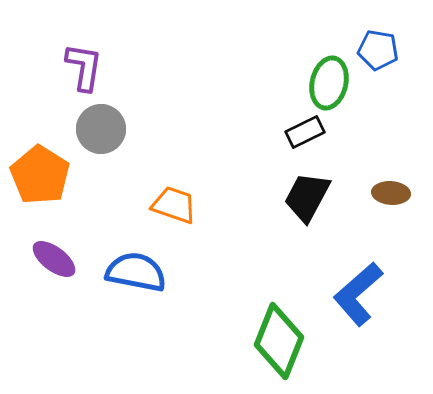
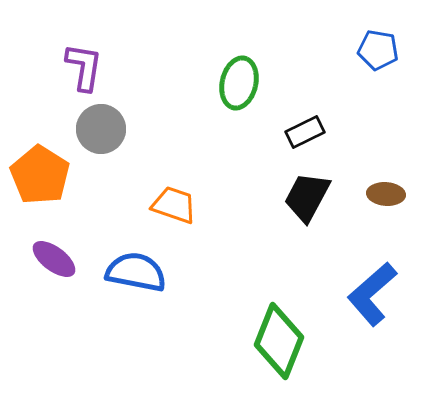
green ellipse: moved 90 px left
brown ellipse: moved 5 px left, 1 px down
blue L-shape: moved 14 px right
